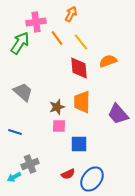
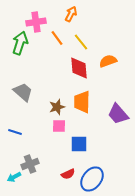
green arrow: rotated 15 degrees counterclockwise
